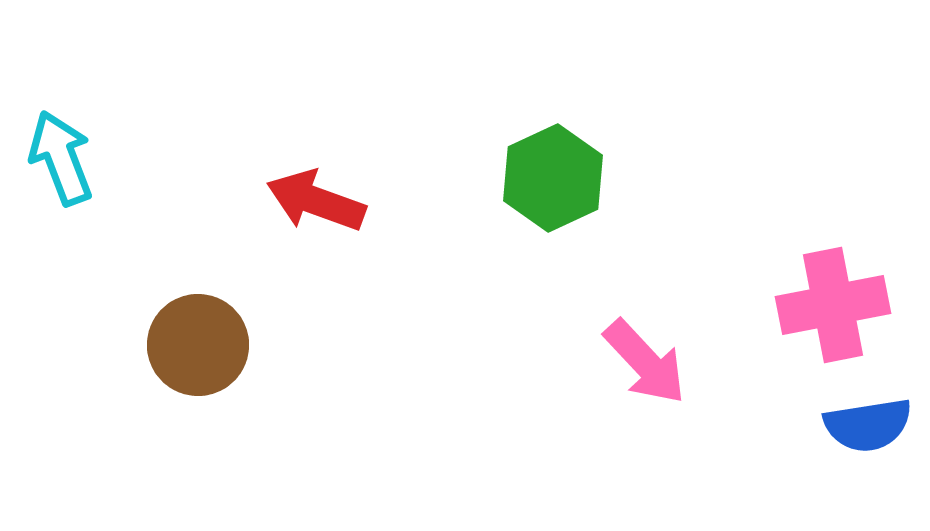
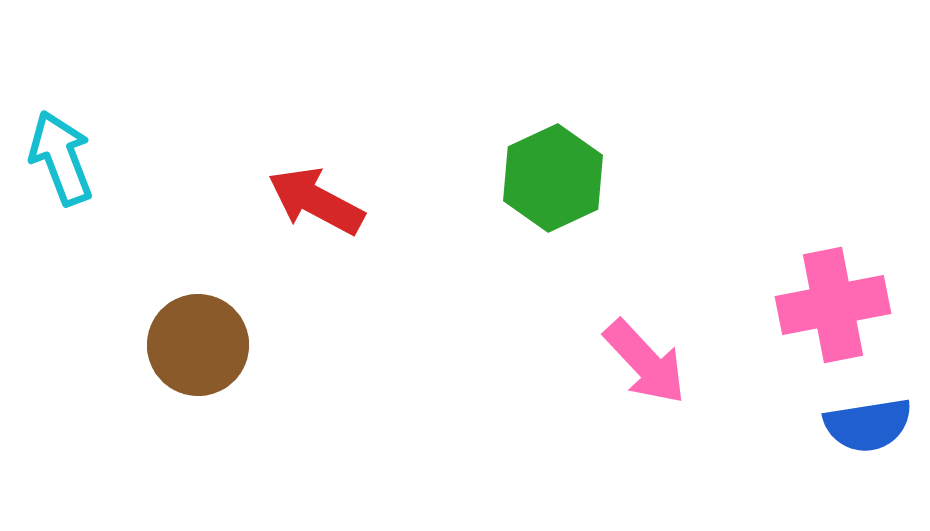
red arrow: rotated 8 degrees clockwise
